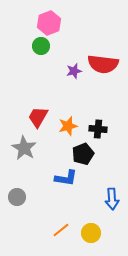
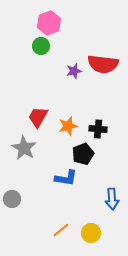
gray circle: moved 5 px left, 2 px down
